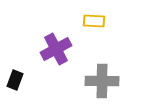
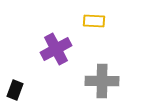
black rectangle: moved 10 px down
